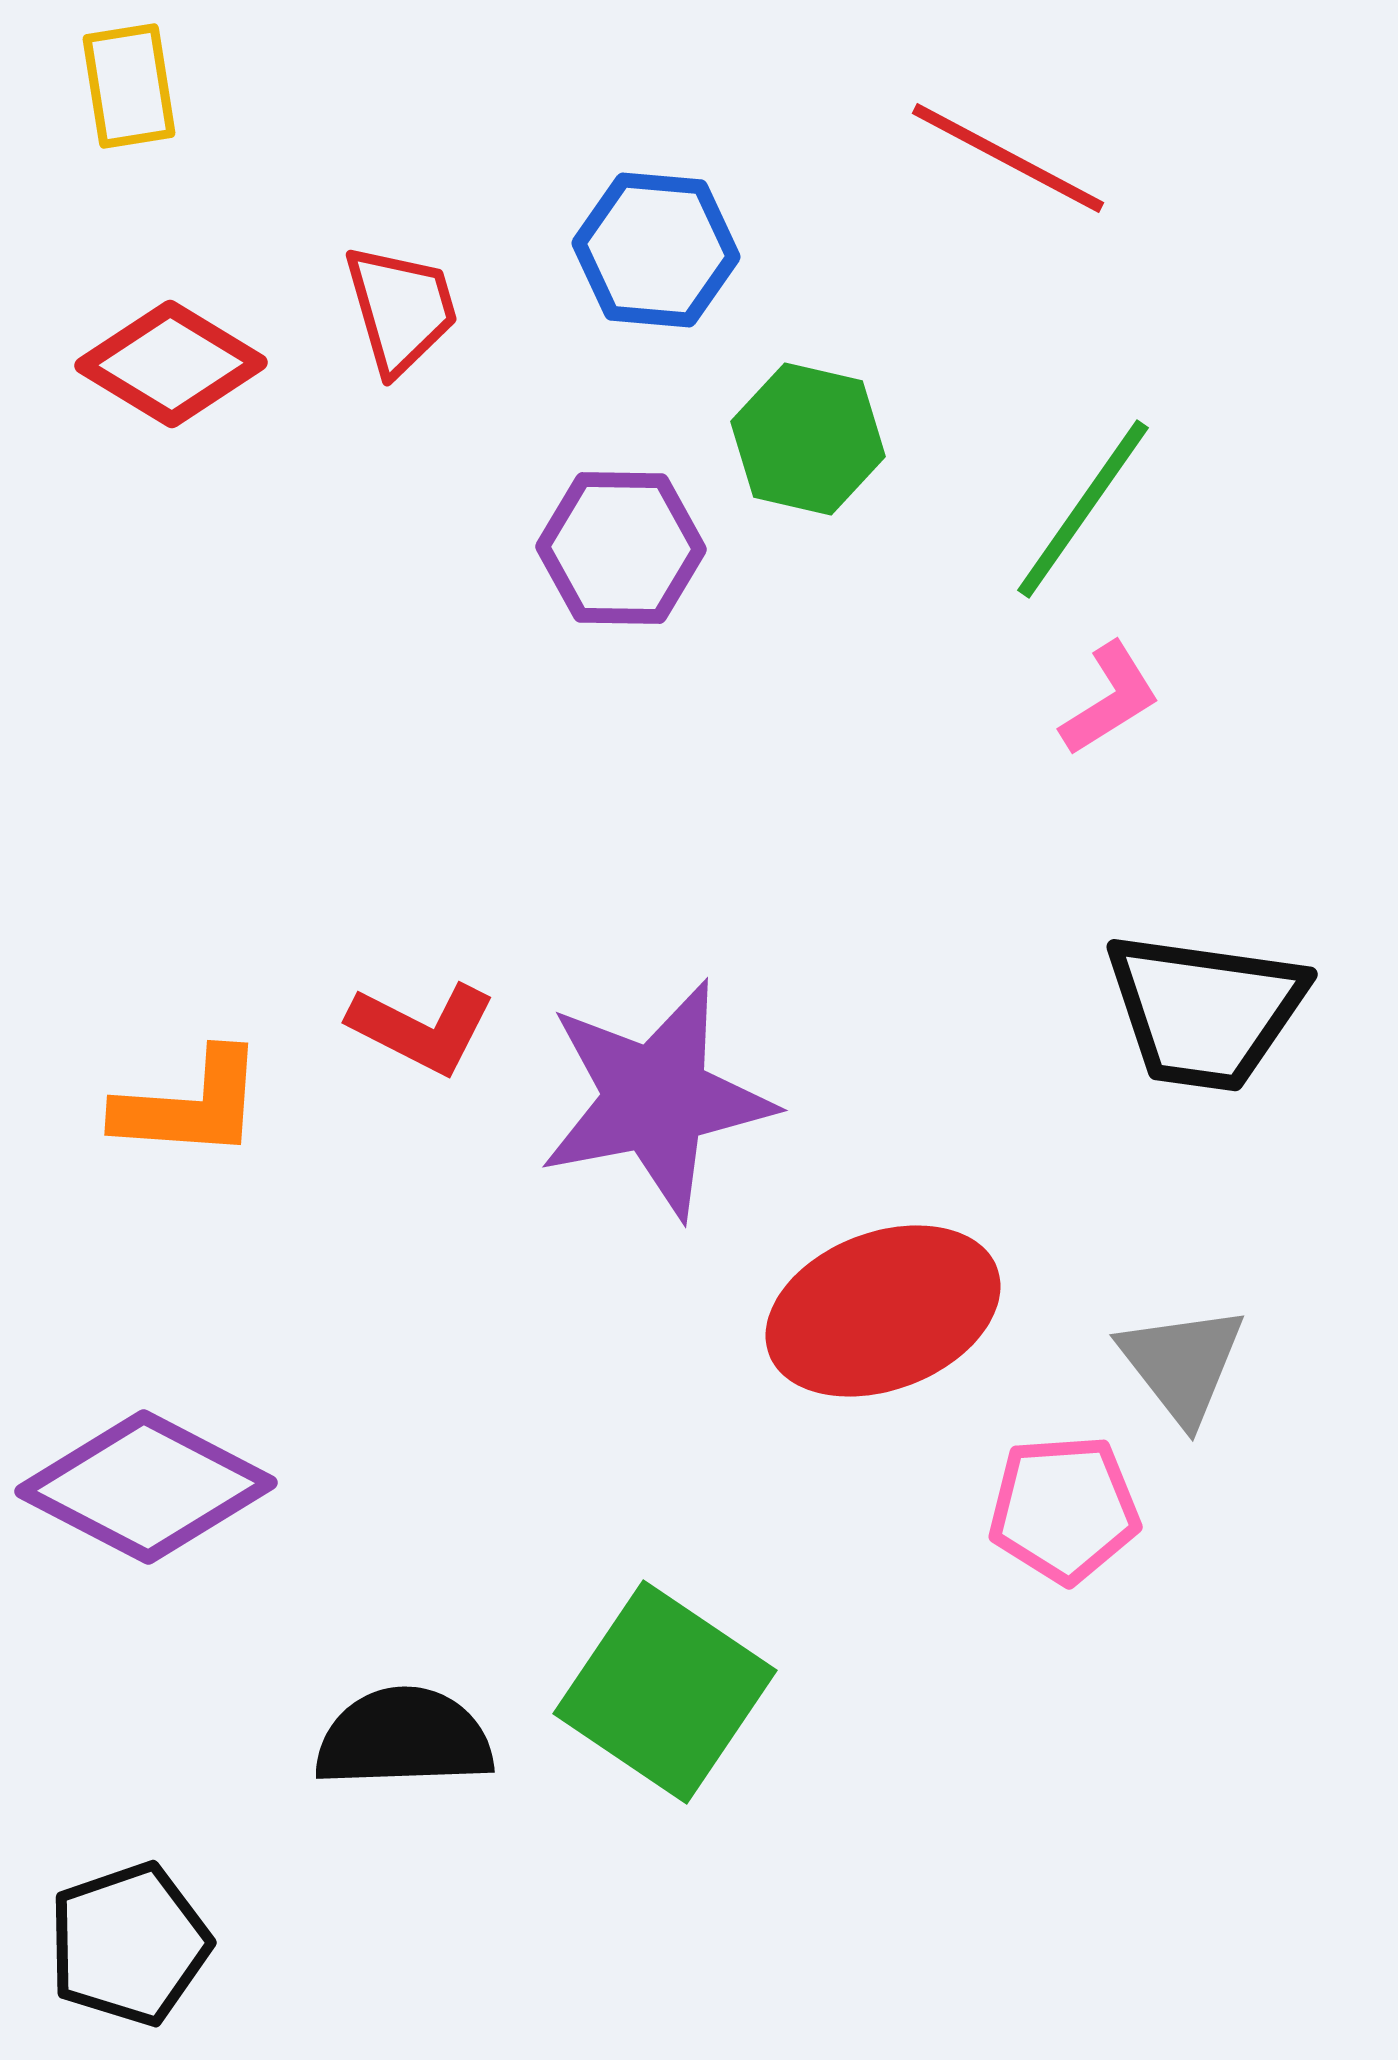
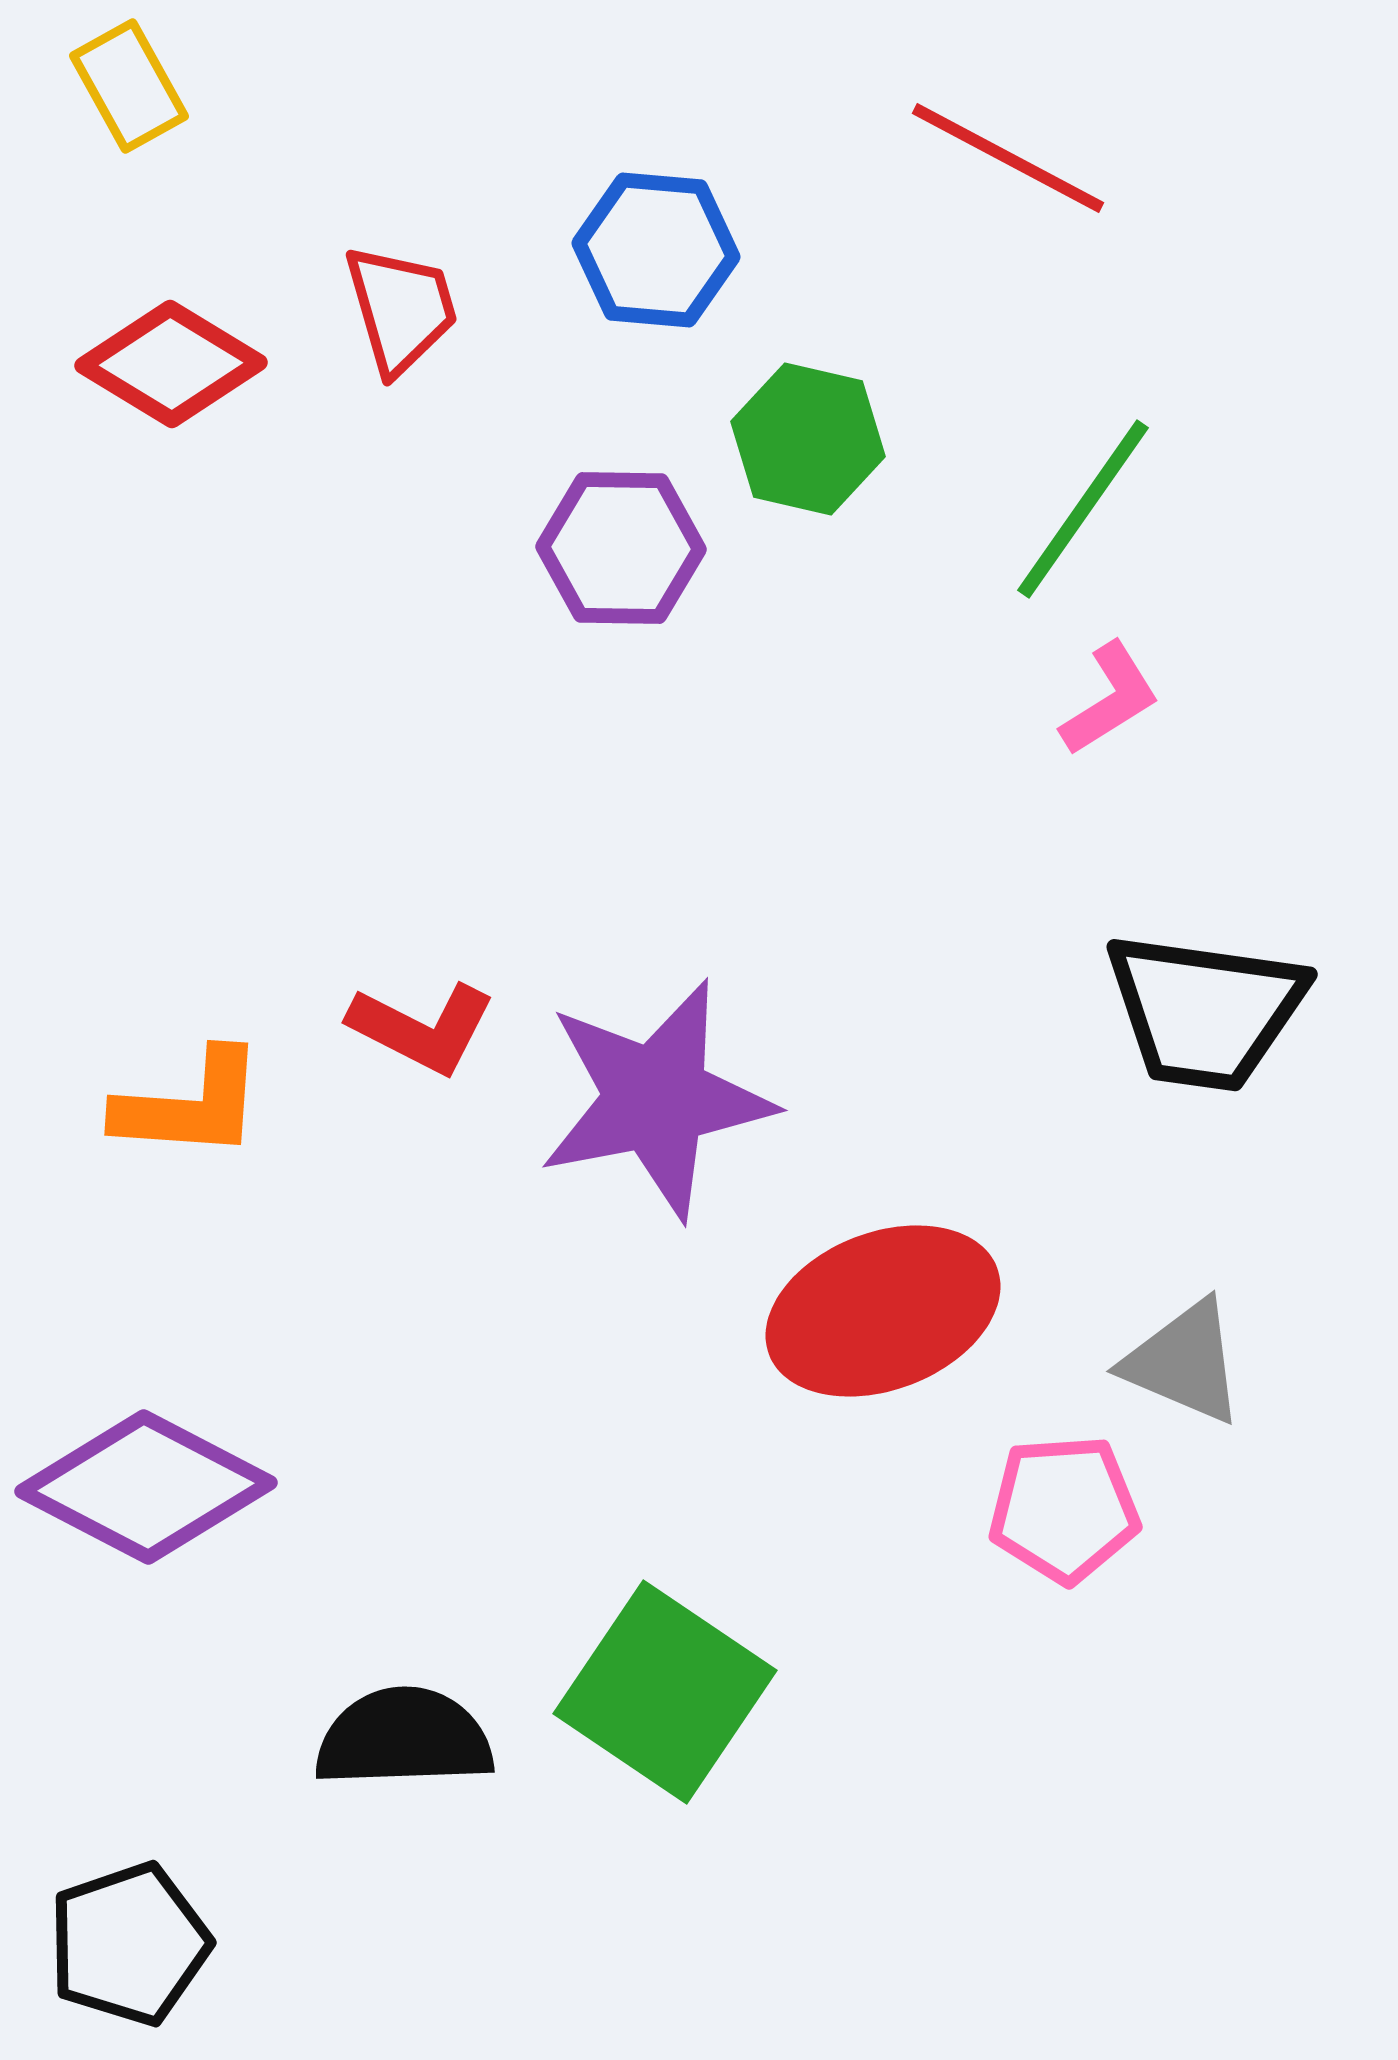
yellow rectangle: rotated 20 degrees counterclockwise
gray triangle: moved 2 px right, 2 px up; rotated 29 degrees counterclockwise
